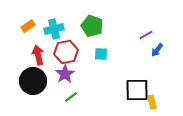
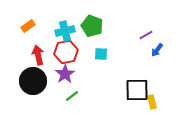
cyan cross: moved 11 px right, 2 px down
green line: moved 1 px right, 1 px up
